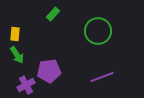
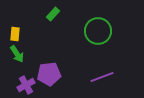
green arrow: moved 1 px up
purple pentagon: moved 3 px down
